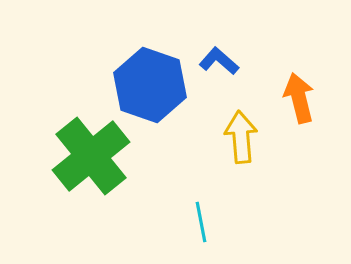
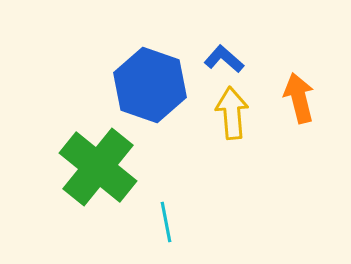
blue L-shape: moved 5 px right, 2 px up
yellow arrow: moved 9 px left, 24 px up
green cross: moved 7 px right, 11 px down; rotated 12 degrees counterclockwise
cyan line: moved 35 px left
